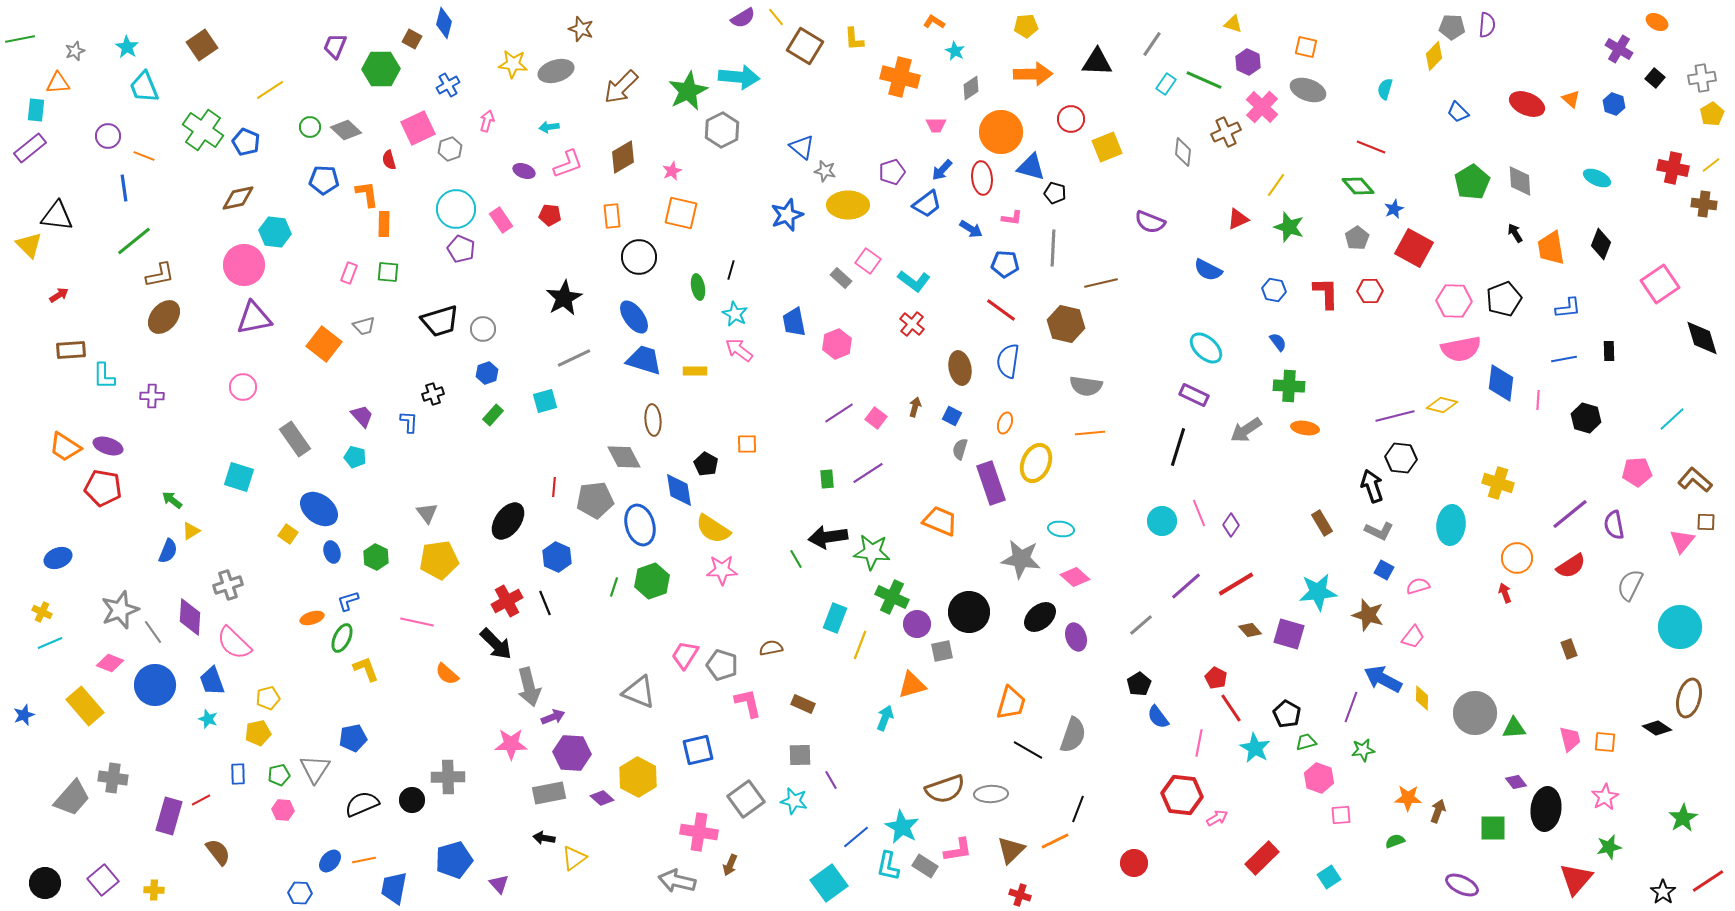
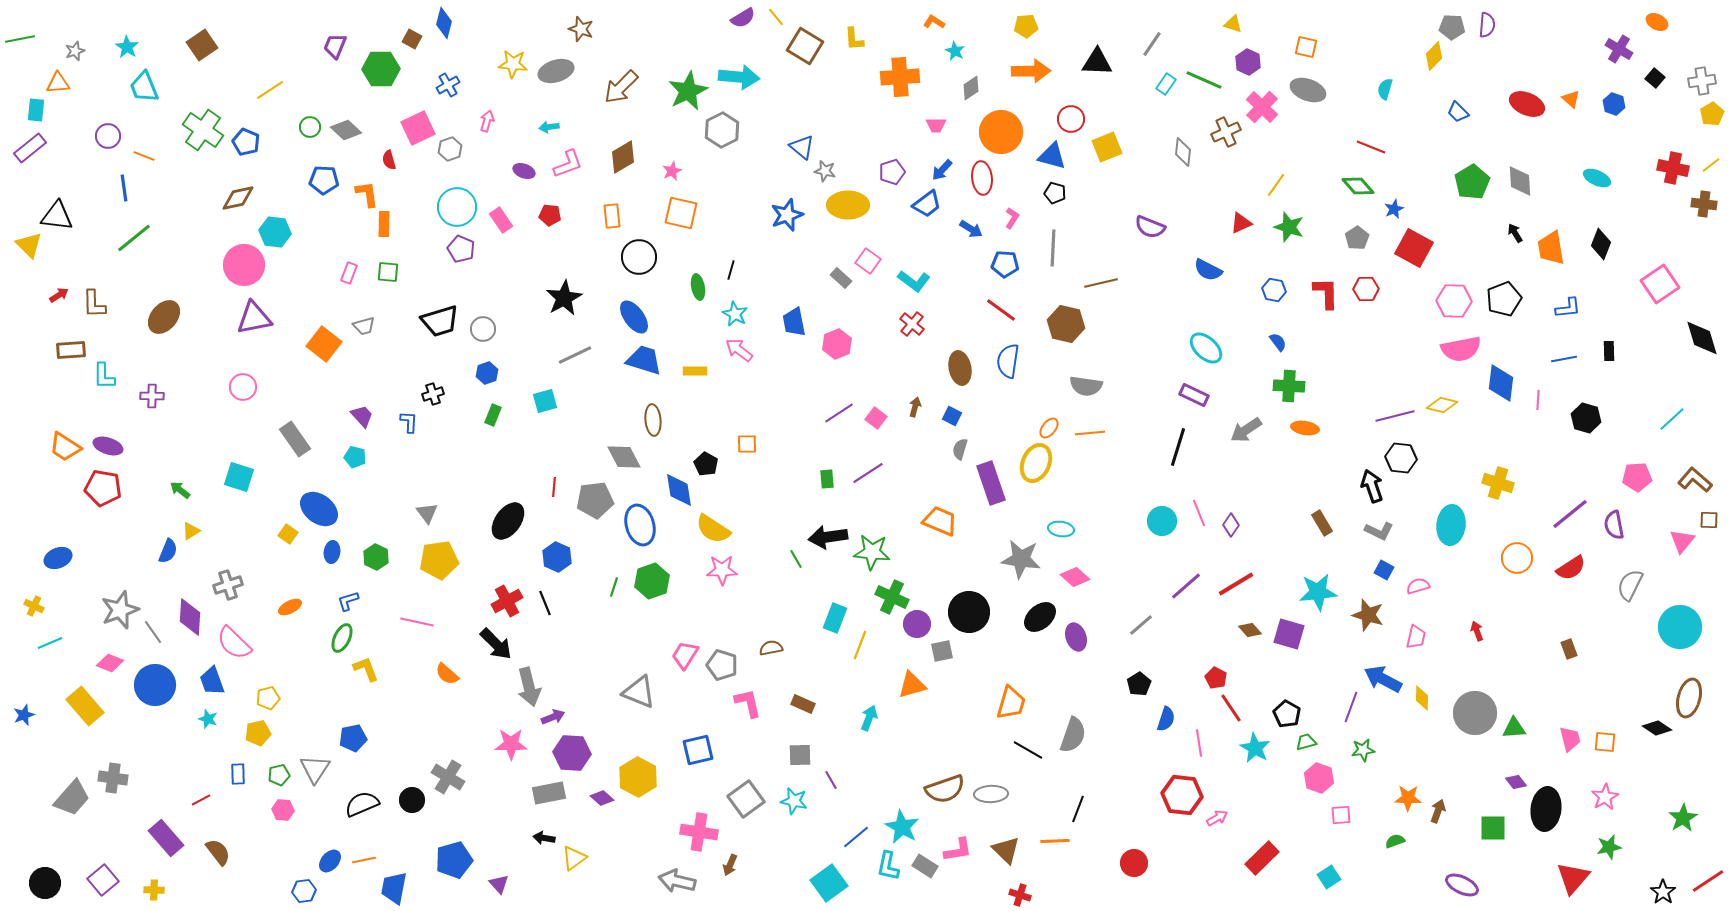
orange arrow at (1033, 74): moved 2 px left, 3 px up
orange cross at (900, 77): rotated 18 degrees counterclockwise
gray cross at (1702, 78): moved 3 px down
blue triangle at (1031, 167): moved 21 px right, 11 px up
cyan circle at (456, 209): moved 1 px right, 2 px up
pink L-shape at (1012, 218): rotated 65 degrees counterclockwise
red triangle at (1238, 219): moved 3 px right, 4 px down
purple semicircle at (1150, 222): moved 5 px down
green line at (134, 241): moved 3 px up
brown L-shape at (160, 275): moved 66 px left, 29 px down; rotated 100 degrees clockwise
red hexagon at (1370, 291): moved 4 px left, 2 px up
gray line at (574, 358): moved 1 px right, 3 px up
green rectangle at (493, 415): rotated 20 degrees counterclockwise
orange ellipse at (1005, 423): moved 44 px right, 5 px down; rotated 20 degrees clockwise
pink pentagon at (1637, 472): moved 5 px down
green arrow at (172, 500): moved 8 px right, 10 px up
brown square at (1706, 522): moved 3 px right, 2 px up
blue ellipse at (332, 552): rotated 25 degrees clockwise
red semicircle at (1571, 566): moved 2 px down
red arrow at (1505, 593): moved 28 px left, 38 px down
yellow cross at (42, 612): moved 8 px left, 6 px up
orange ellipse at (312, 618): moved 22 px left, 11 px up; rotated 10 degrees counterclockwise
pink trapezoid at (1413, 637): moved 3 px right; rotated 25 degrees counterclockwise
blue semicircle at (1158, 717): moved 8 px right, 2 px down; rotated 125 degrees counterclockwise
cyan arrow at (885, 718): moved 16 px left
pink line at (1199, 743): rotated 20 degrees counterclockwise
gray cross at (448, 777): rotated 32 degrees clockwise
purple rectangle at (169, 816): moved 3 px left, 22 px down; rotated 57 degrees counterclockwise
orange line at (1055, 841): rotated 24 degrees clockwise
brown triangle at (1011, 850): moved 5 px left; rotated 32 degrees counterclockwise
red triangle at (1576, 879): moved 3 px left, 1 px up
blue hexagon at (300, 893): moved 4 px right, 2 px up; rotated 10 degrees counterclockwise
